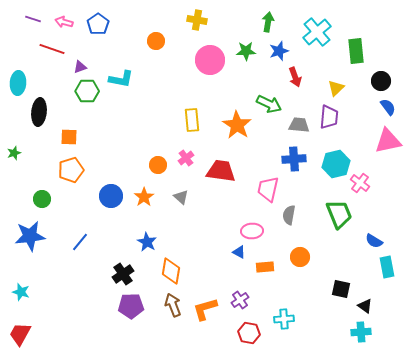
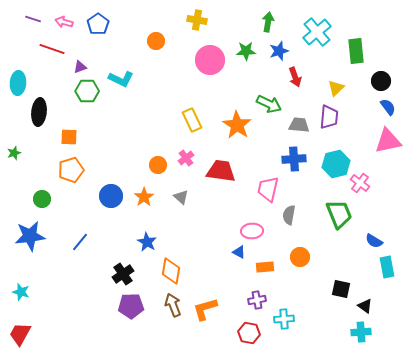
cyan L-shape at (121, 79): rotated 15 degrees clockwise
yellow rectangle at (192, 120): rotated 20 degrees counterclockwise
purple cross at (240, 300): moved 17 px right; rotated 24 degrees clockwise
